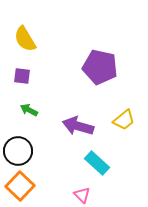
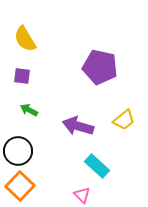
cyan rectangle: moved 3 px down
